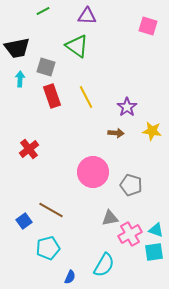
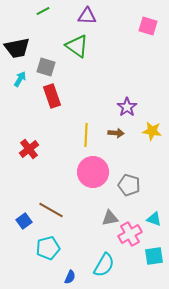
cyan arrow: rotated 28 degrees clockwise
yellow line: moved 38 px down; rotated 30 degrees clockwise
gray pentagon: moved 2 px left
cyan triangle: moved 2 px left, 11 px up
cyan square: moved 4 px down
